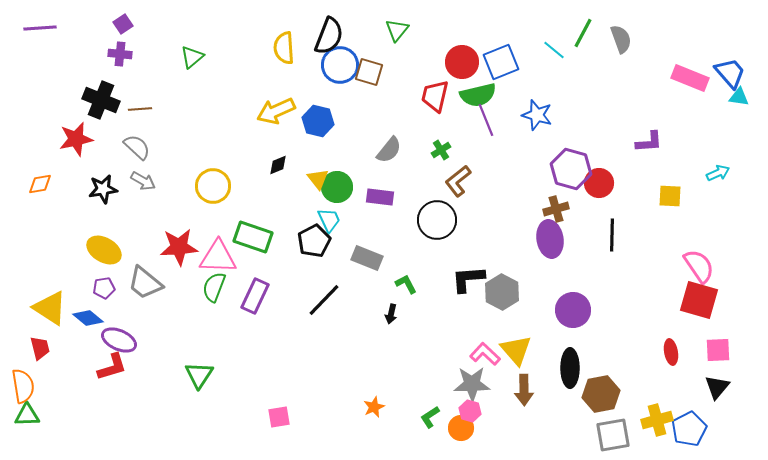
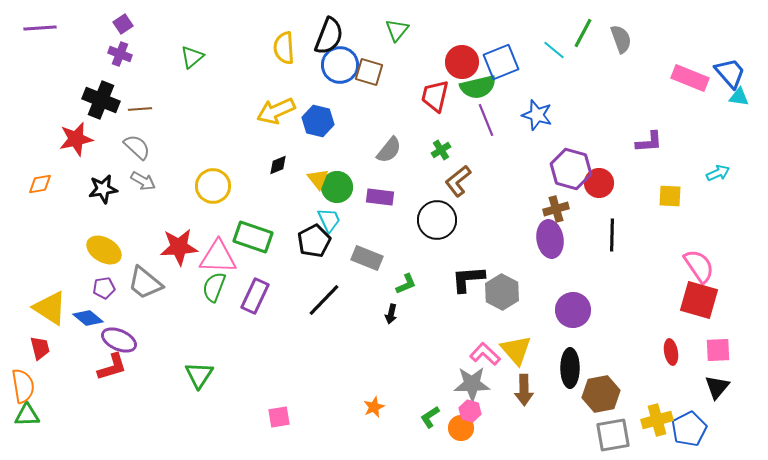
purple cross at (120, 54): rotated 15 degrees clockwise
green semicircle at (478, 95): moved 8 px up
green L-shape at (406, 284): rotated 95 degrees clockwise
